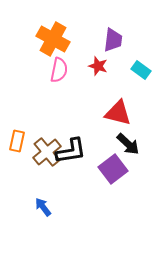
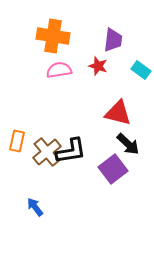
orange cross: moved 3 px up; rotated 20 degrees counterclockwise
pink semicircle: rotated 110 degrees counterclockwise
blue arrow: moved 8 px left
